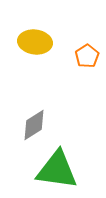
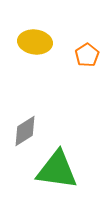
orange pentagon: moved 1 px up
gray diamond: moved 9 px left, 6 px down
